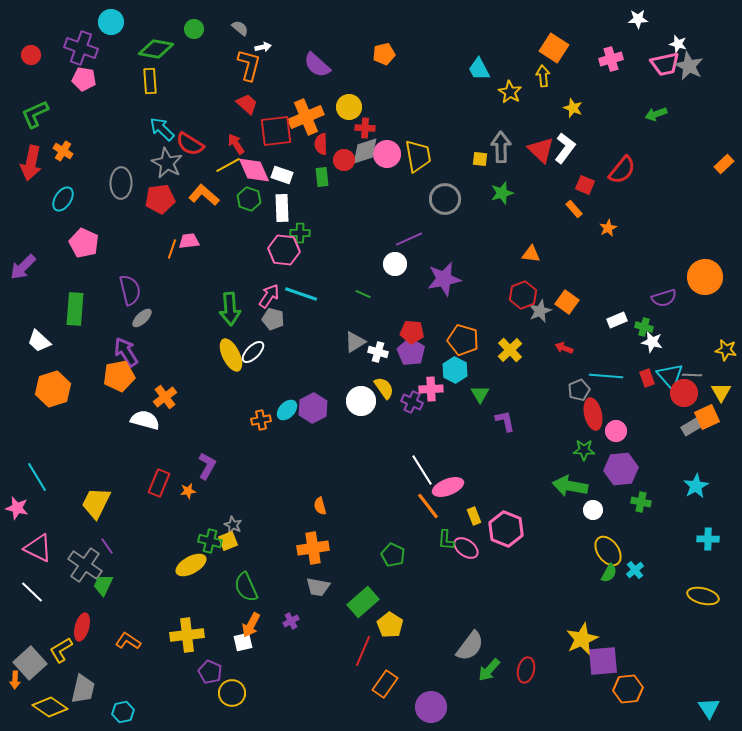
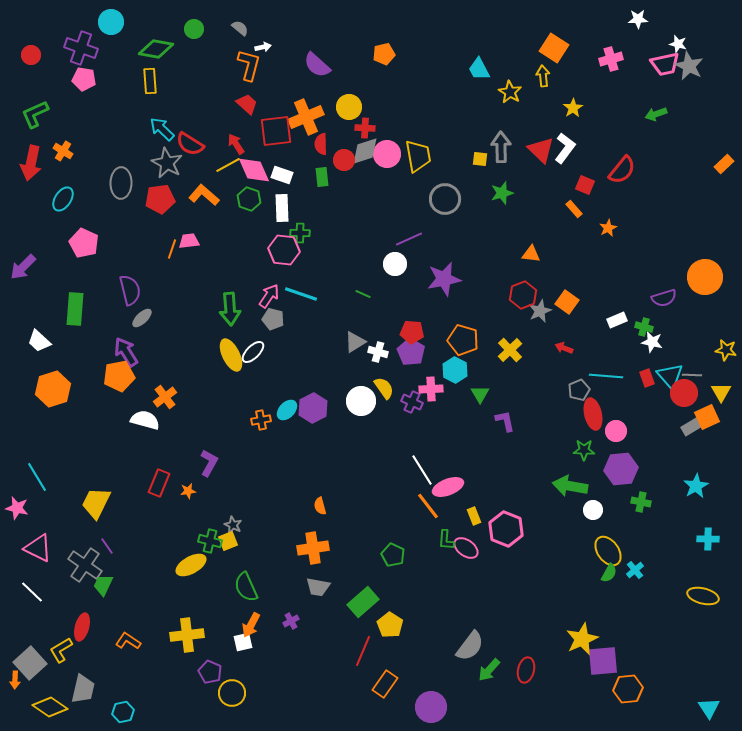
yellow star at (573, 108): rotated 18 degrees clockwise
purple L-shape at (207, 466): moved 2 px right, 3 px up
